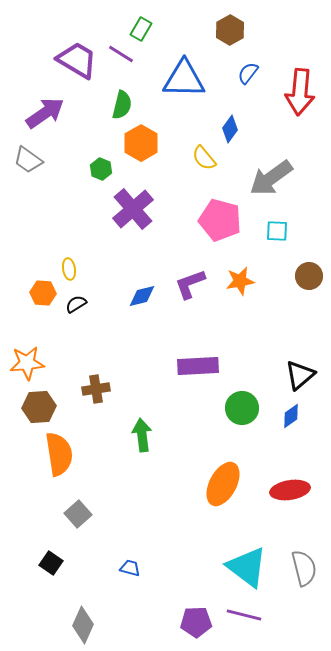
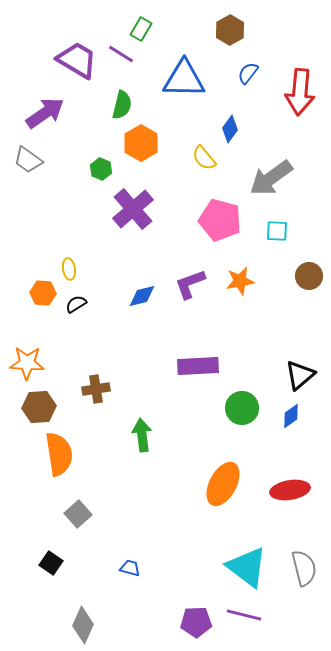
orange star at (27, 363): rotated 8 degrees clockwise
